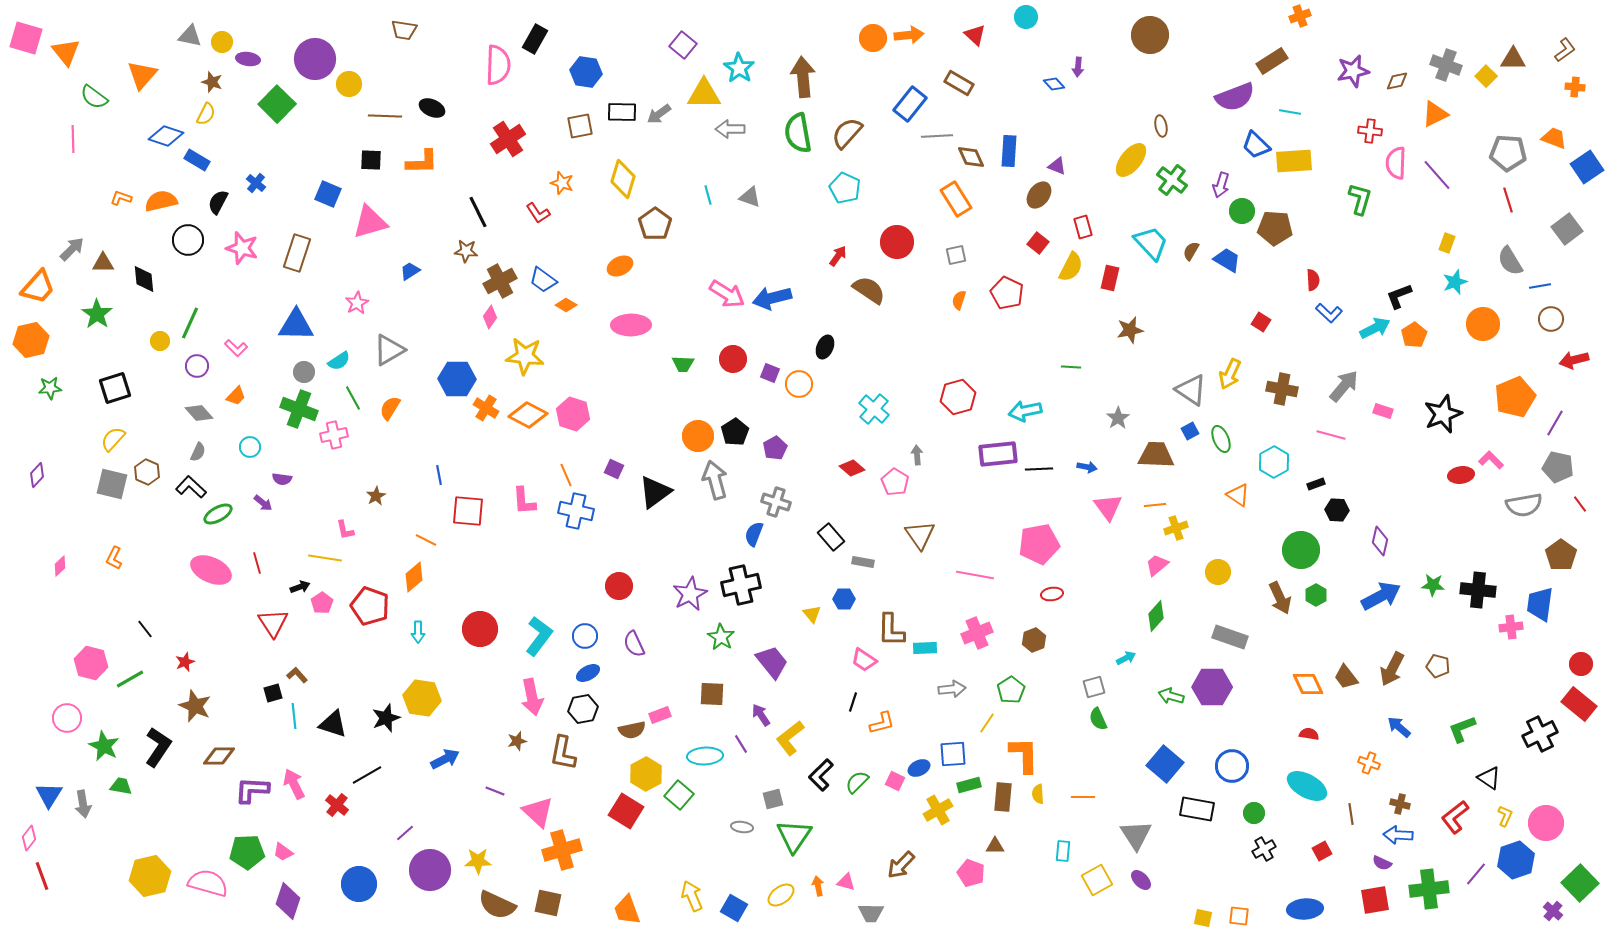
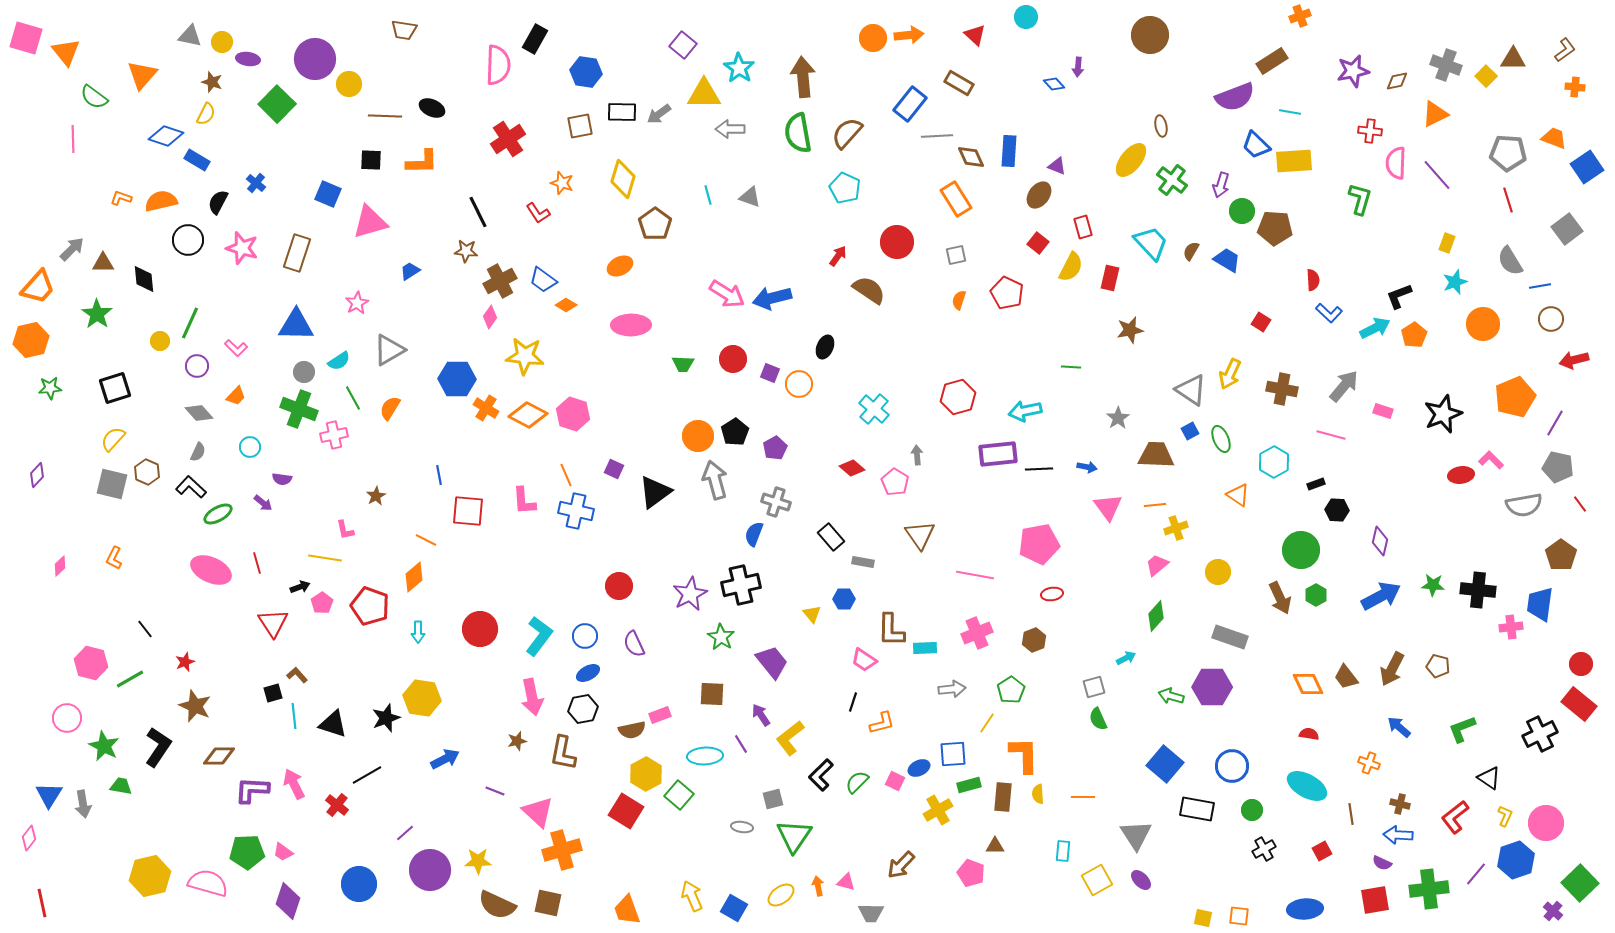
green circle at (1254, 813): moved 2 px left, 3 px up
red line at (42, 876): moved 27 px down; rotated 8 degrees clockwise
